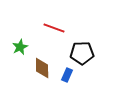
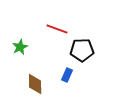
red line: moved 3 px right, 1 px down
black pentagon: moved 3 px up
brown diamond: moved 7 px left, 16 px down
